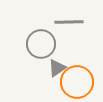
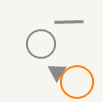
gray triangle: moved 4 px down; rotated 24 degrees counterclockwise
